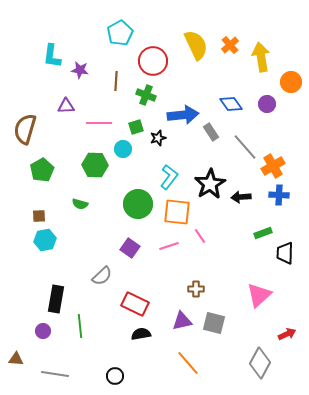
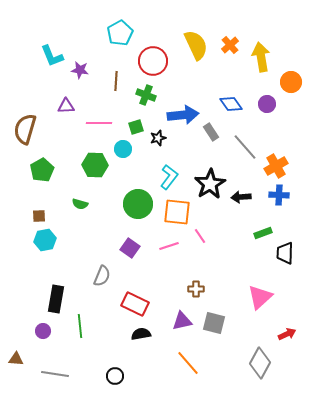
cyan L-shape at (52, 56): rotated 30 degrees counterclockwise
orange cross at (273, 166): moved 3 px right
gray semicircle at (102, 276): rotated 25 degrees counterclockwise
pink triangle at (259, 295): moved 1 px right, 2 px down
